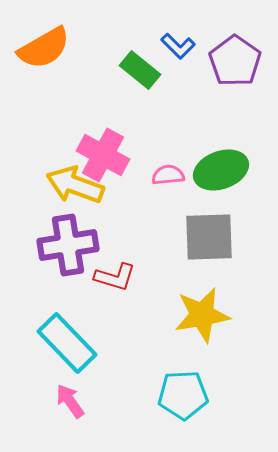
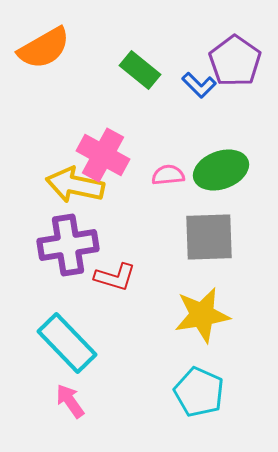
blue L-shape: moved 21 px right, 39 px down
yellow arrow: rotated 8 degrees counterclockwise
cyan pentagon: moved 16 px right, 3 px up; rotated 27 degrees clockwise
